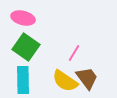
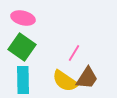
green square: moved 4 px left
brown trapezoid: rotated 70 degrees clockwise
